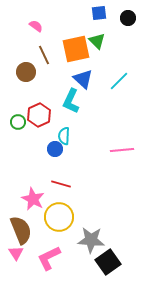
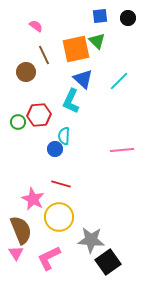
blue square: moved 1 px right, 3 px down
red hexagon: rotated 20 degrees clockwise
